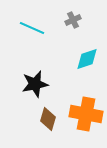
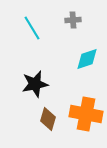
gray cross: rotated 21 degrees clockwise
cyan line: rotated 35 degrees clockwise
